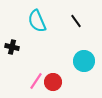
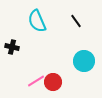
pink line: rotated 24 degrees clockwise
